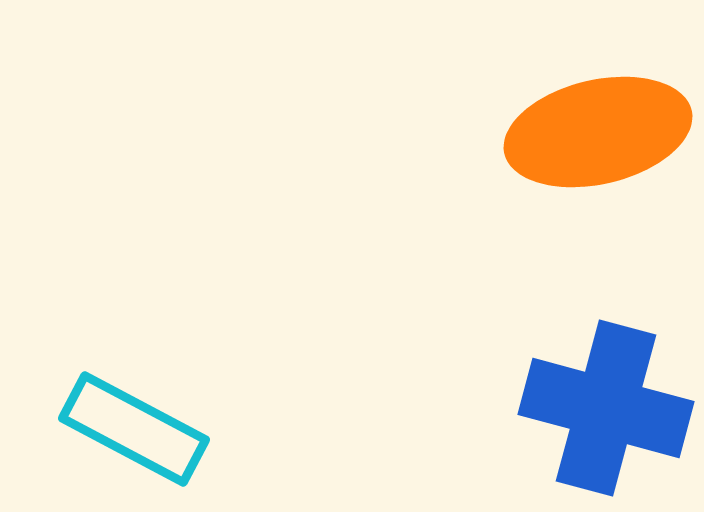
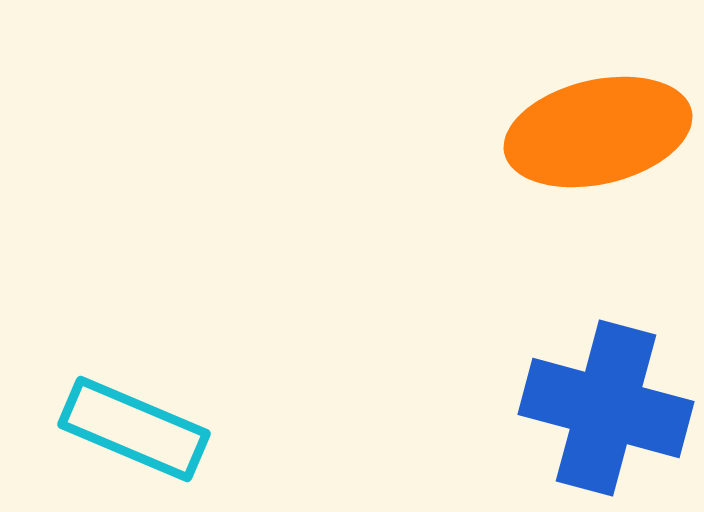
cyan rectangle: rotated 5 degrees counterclockwise
